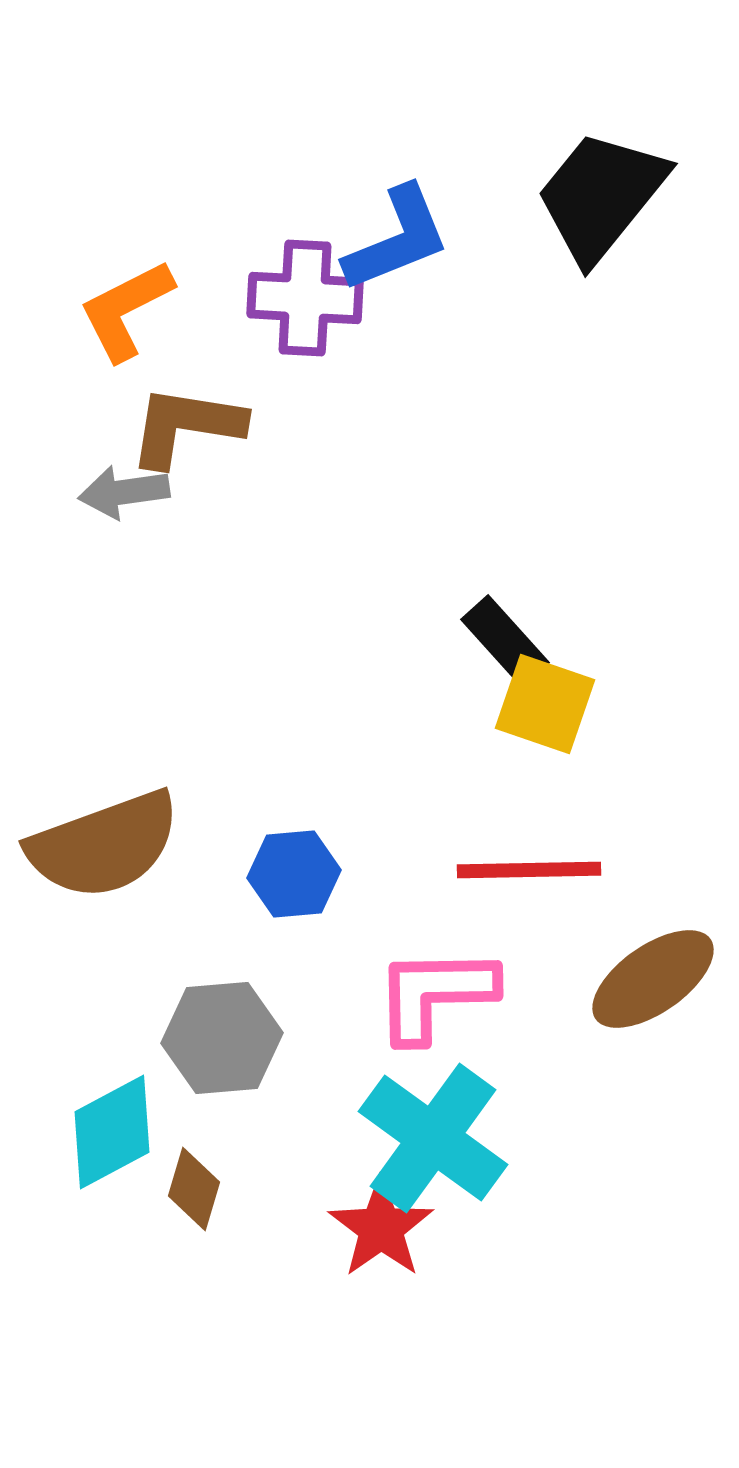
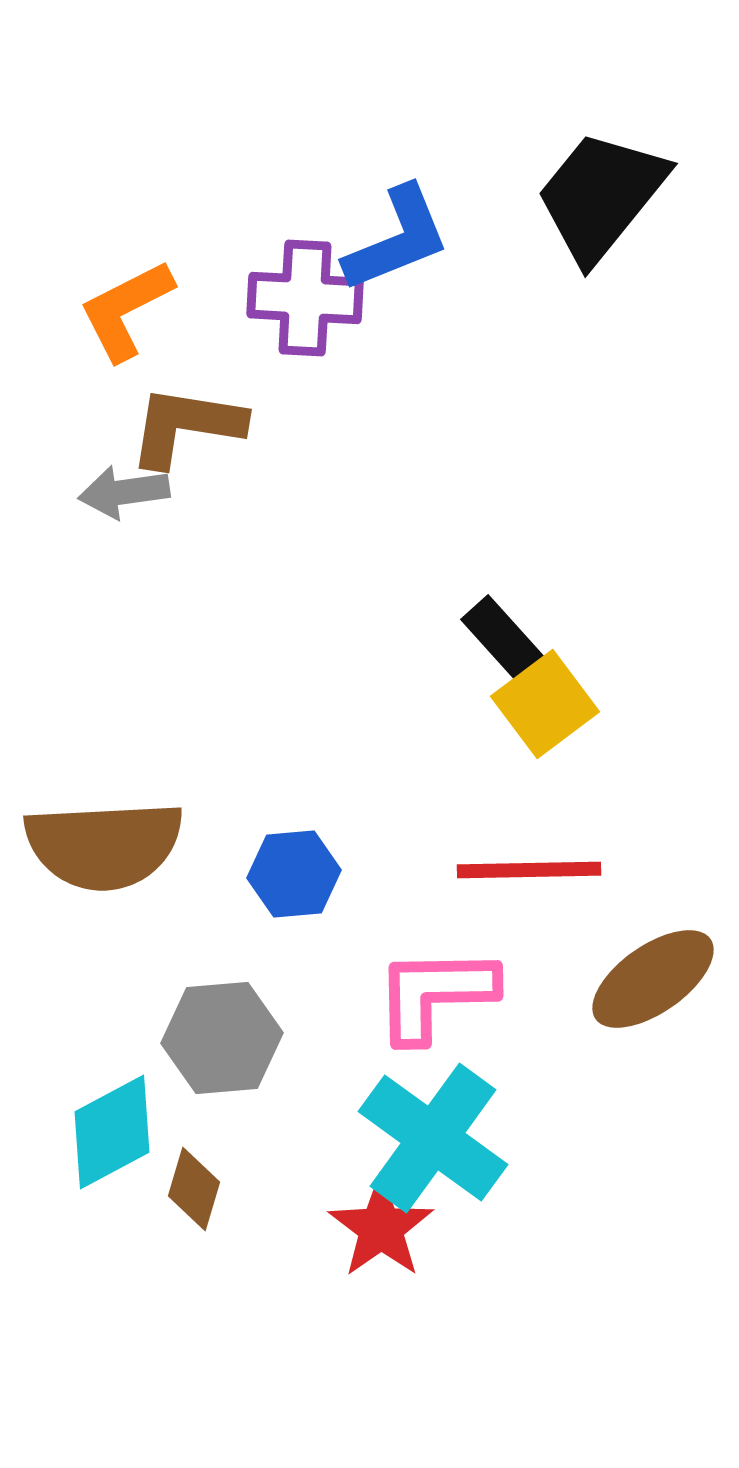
yellow square: rotated 34 degrees clockwise
brown semicircle: rotated 17 degrees clockwise
